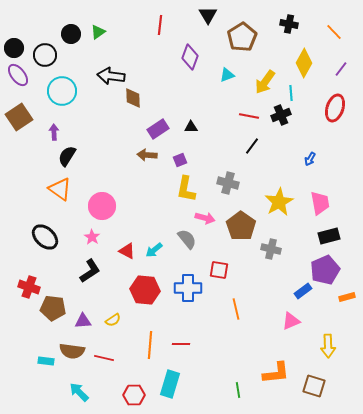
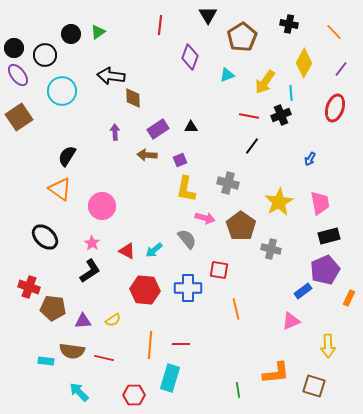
purple arrow at (54, 132): moved 61 px right
pink star at (92, 237): moved 6 px down
orange rectangle at (347, 297): moved 2 px right, 1 px down; rotated 49 degrees counterclockwise
cyan rectangle at (170, 384): moved 6 px up
